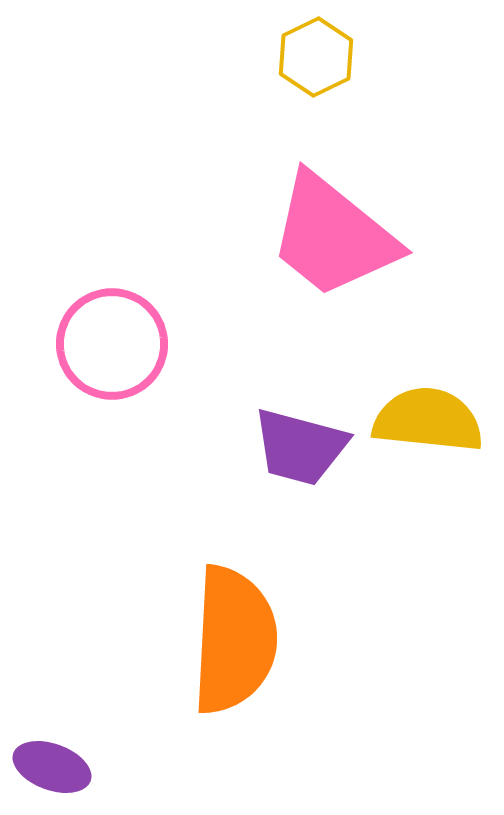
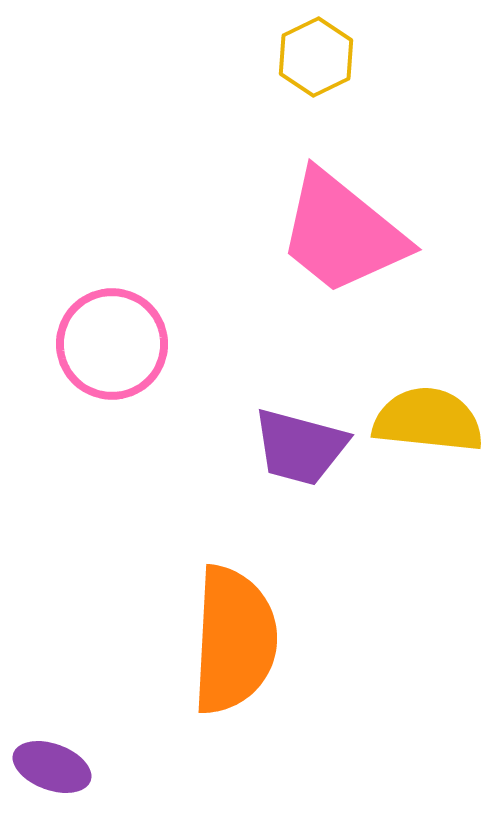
pink trapezoid: moved 9 px right, 3 px up
